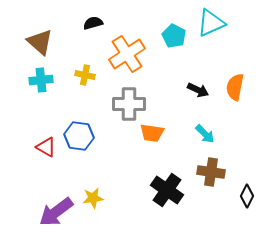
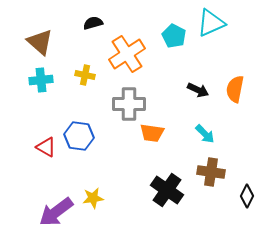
orange semicircle: moved 2 px down
